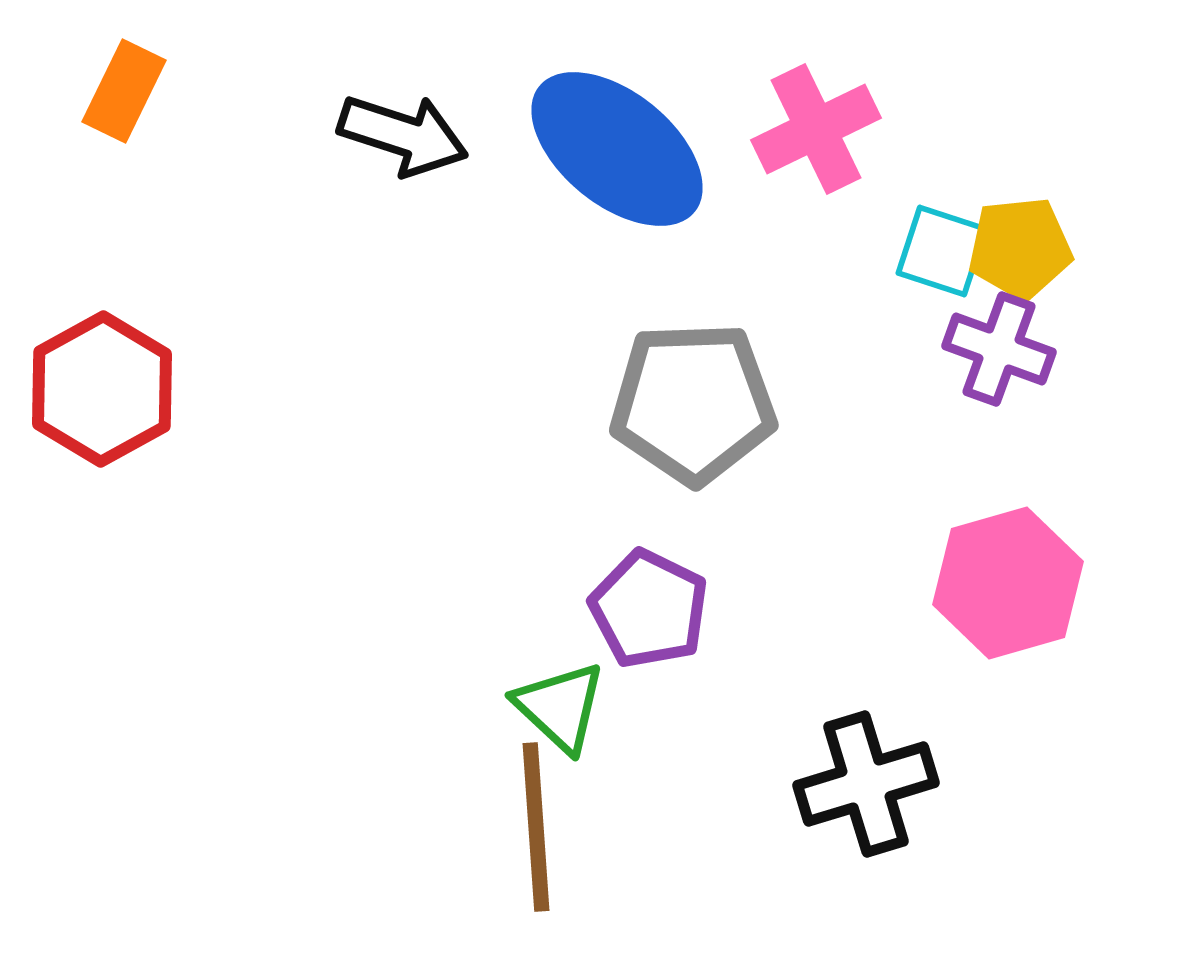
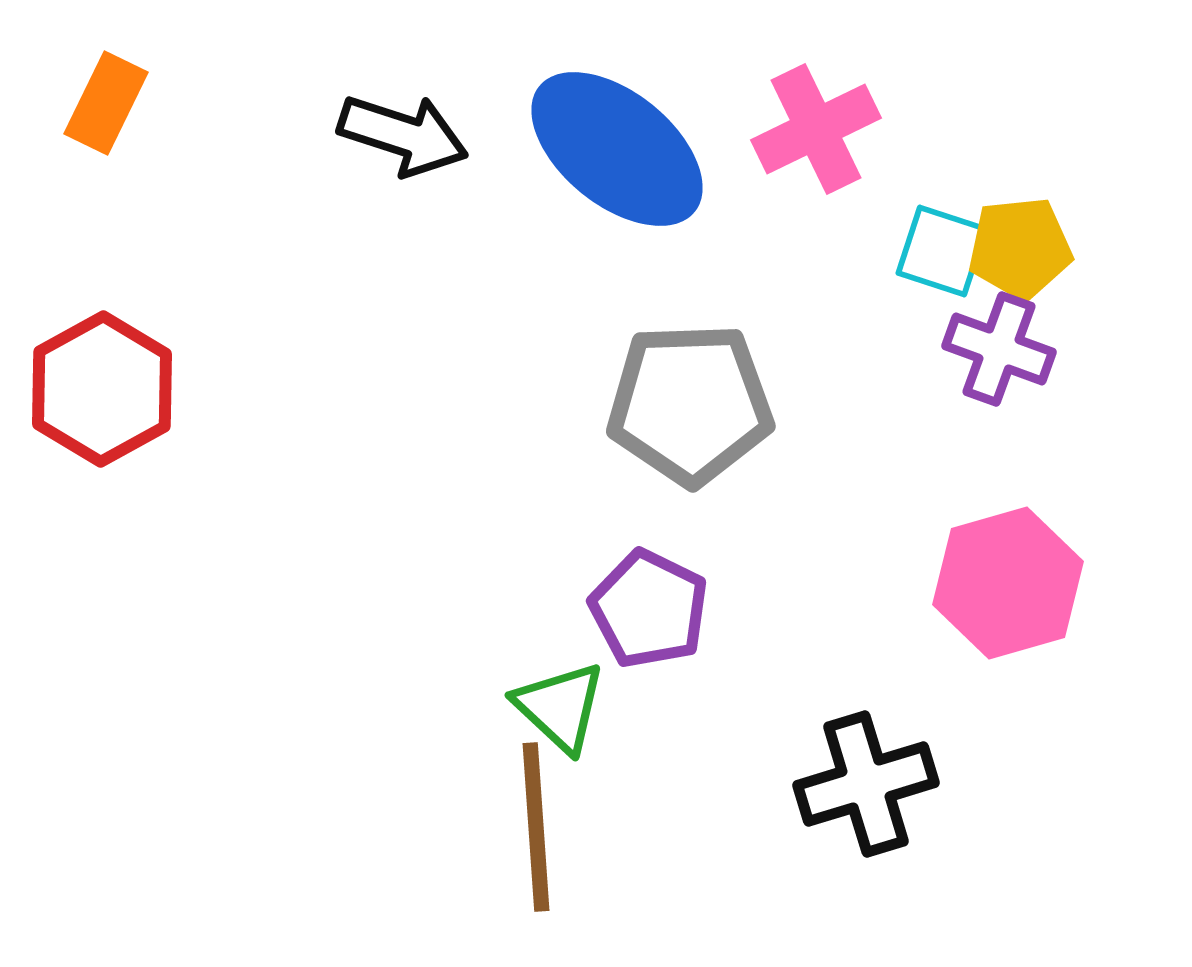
orange rectangle: moved 18 px left, 12 px down
gray pentagon: moved 3 px left, 1 px down
